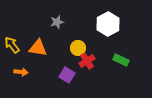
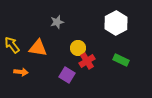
white hexagon: moved 8 px right, 1 px up
